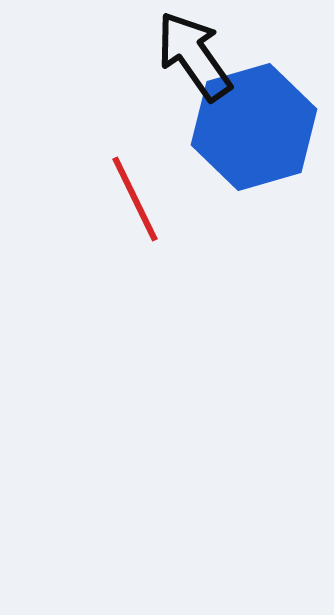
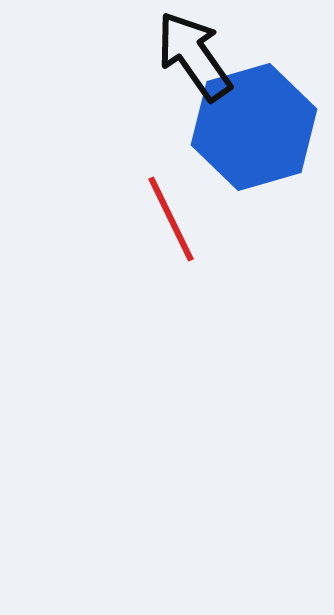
red line: moved 36 px right, 20 px down
